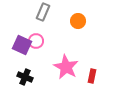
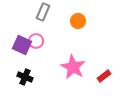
pink star: moved 7 px right
red rectangle: moved 12 px right; rotated 40 degrees clockwise
